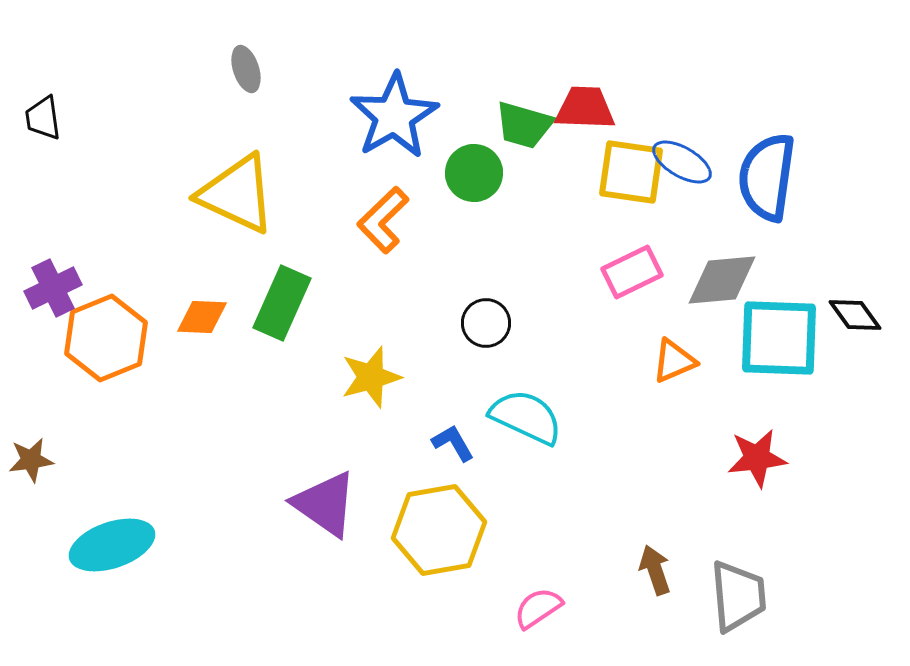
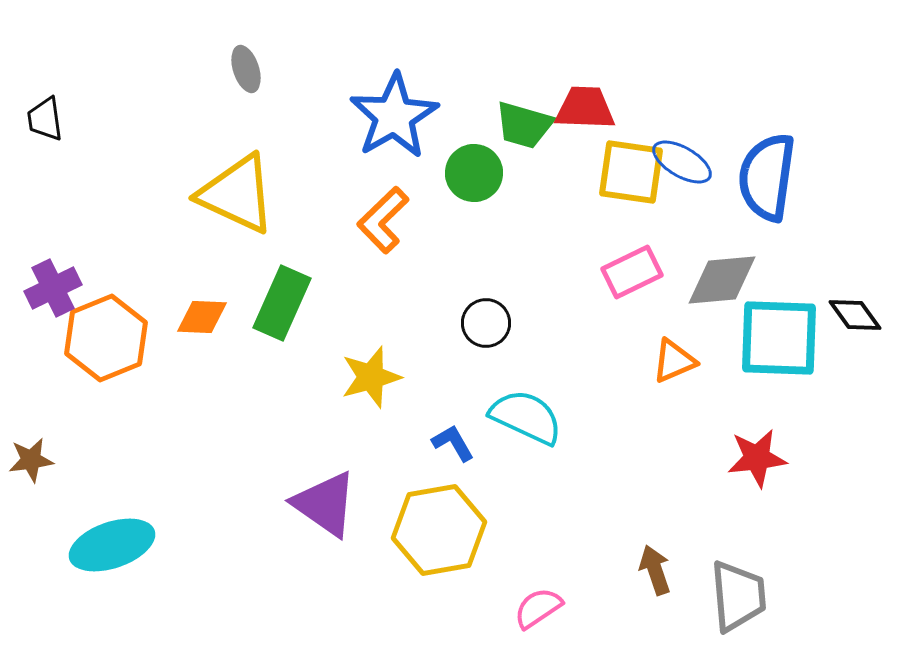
black trapezoid: moved 2 px right, 1 px down
